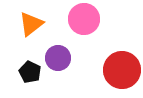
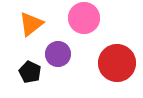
pink circle: moved 1 px up
purple circle: moved 4 px up
red circle: moved 5 px left, 7 px up
